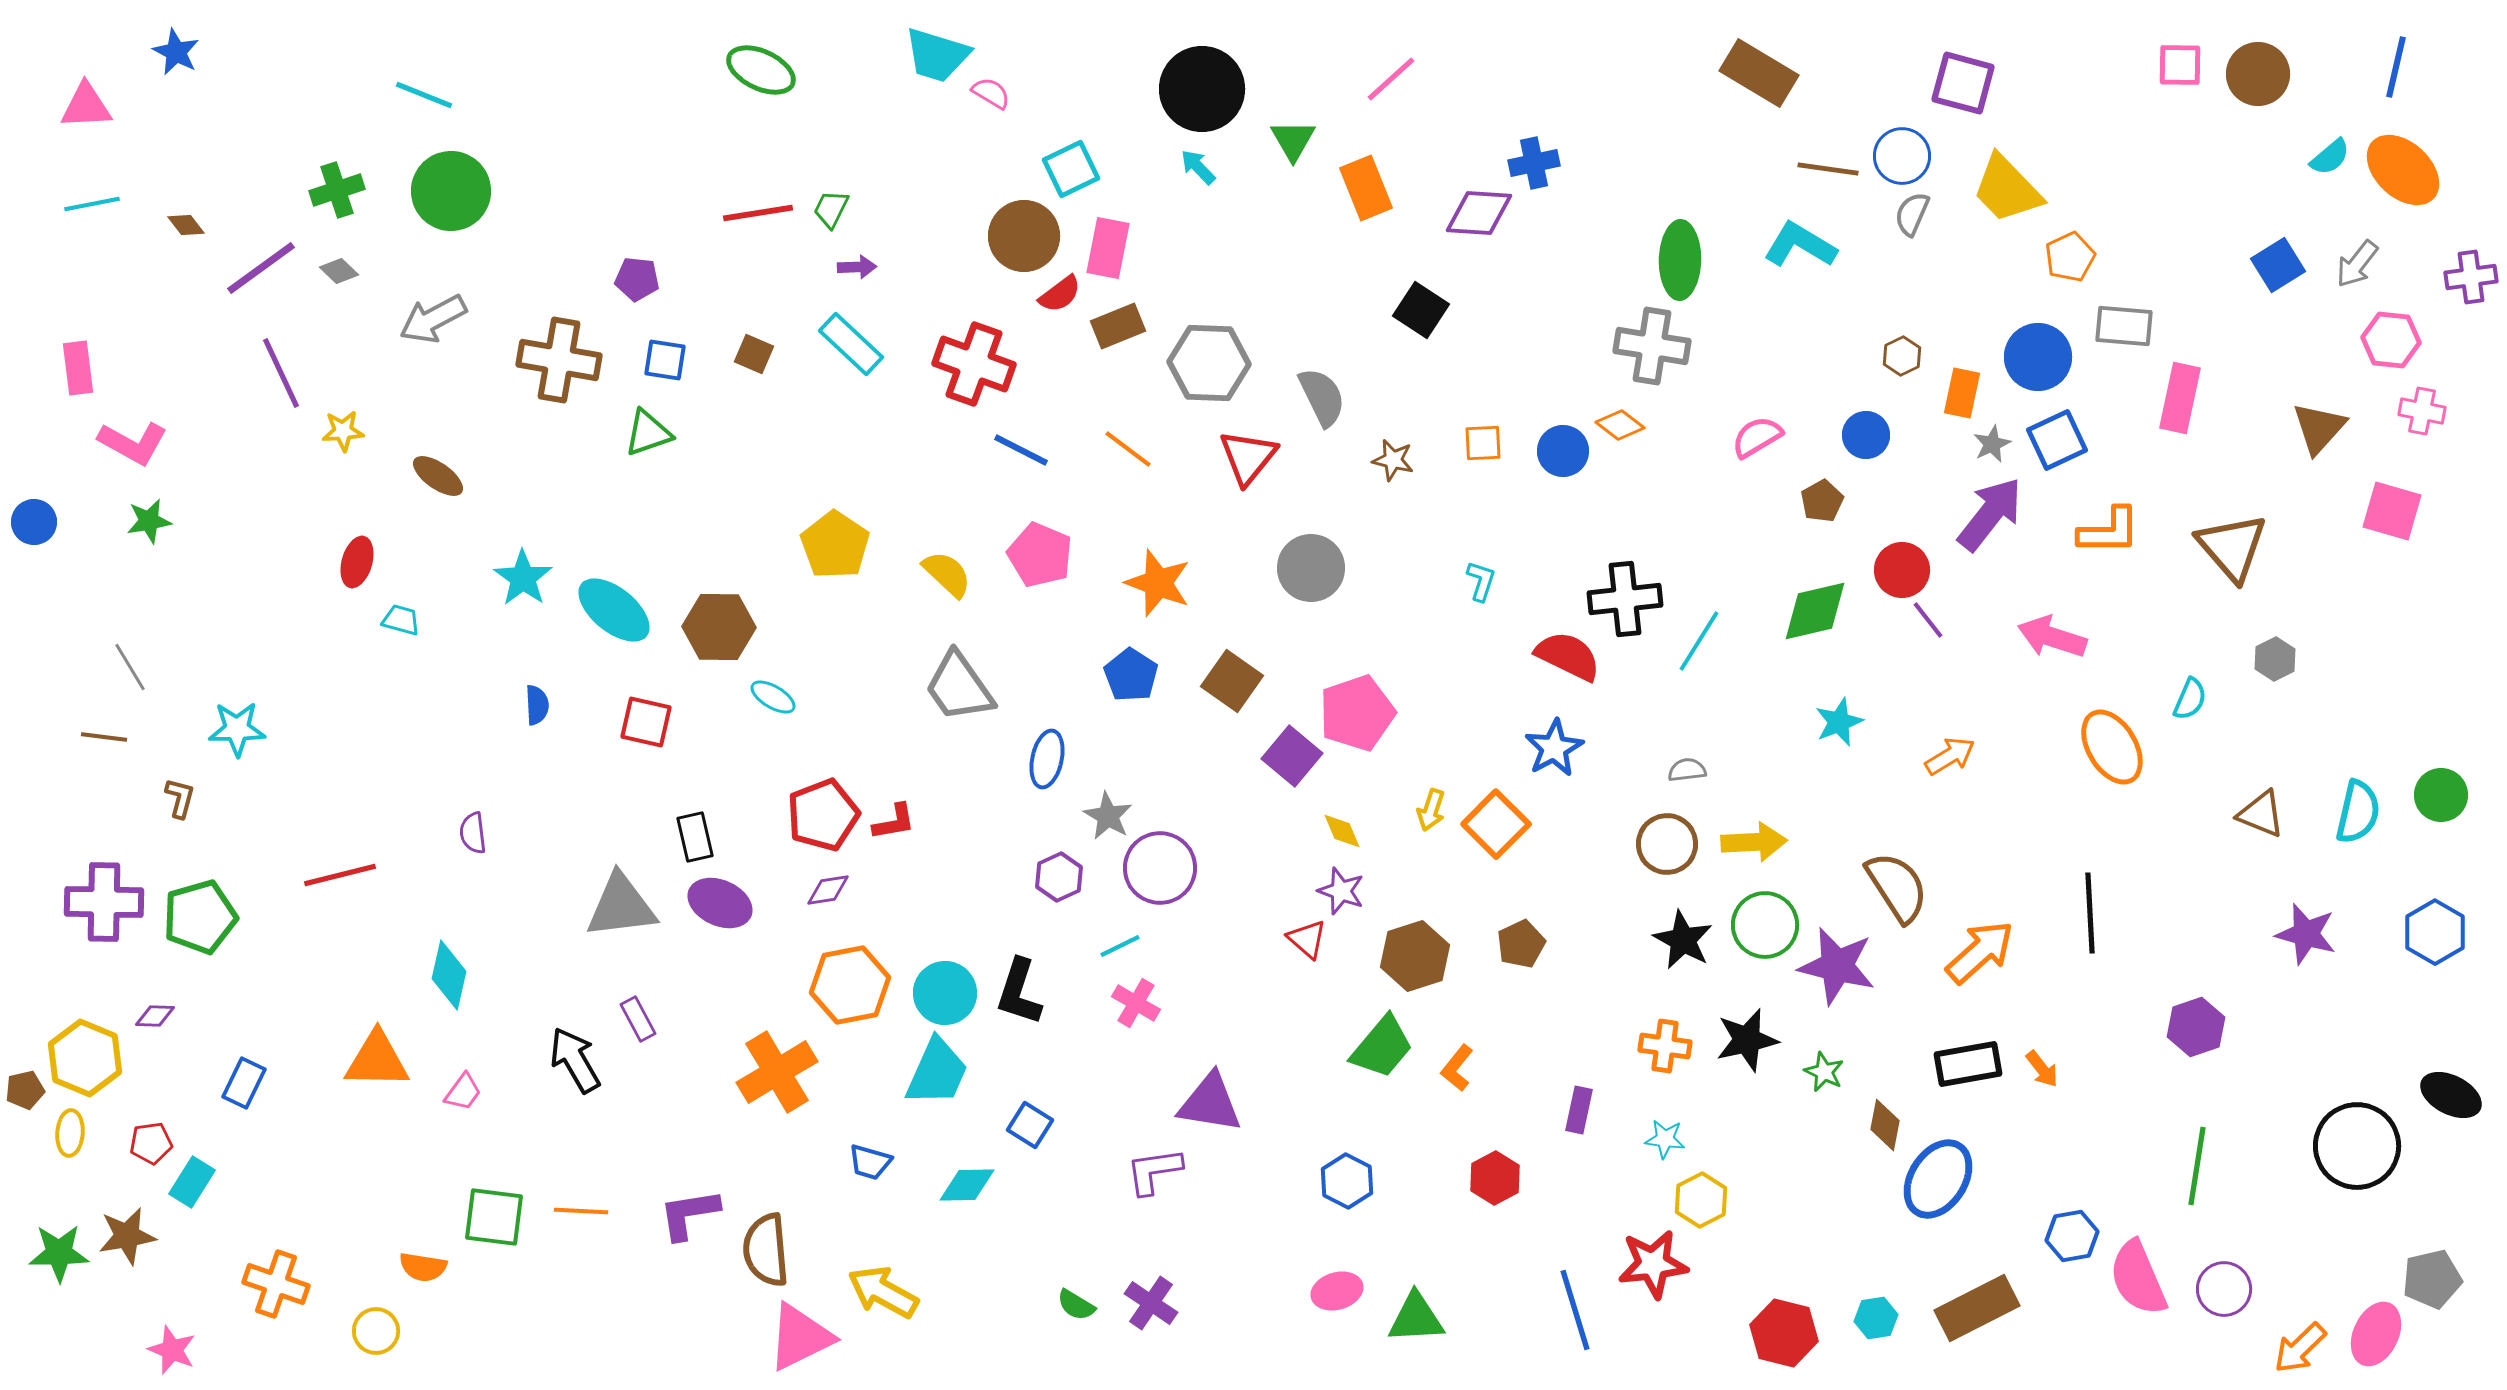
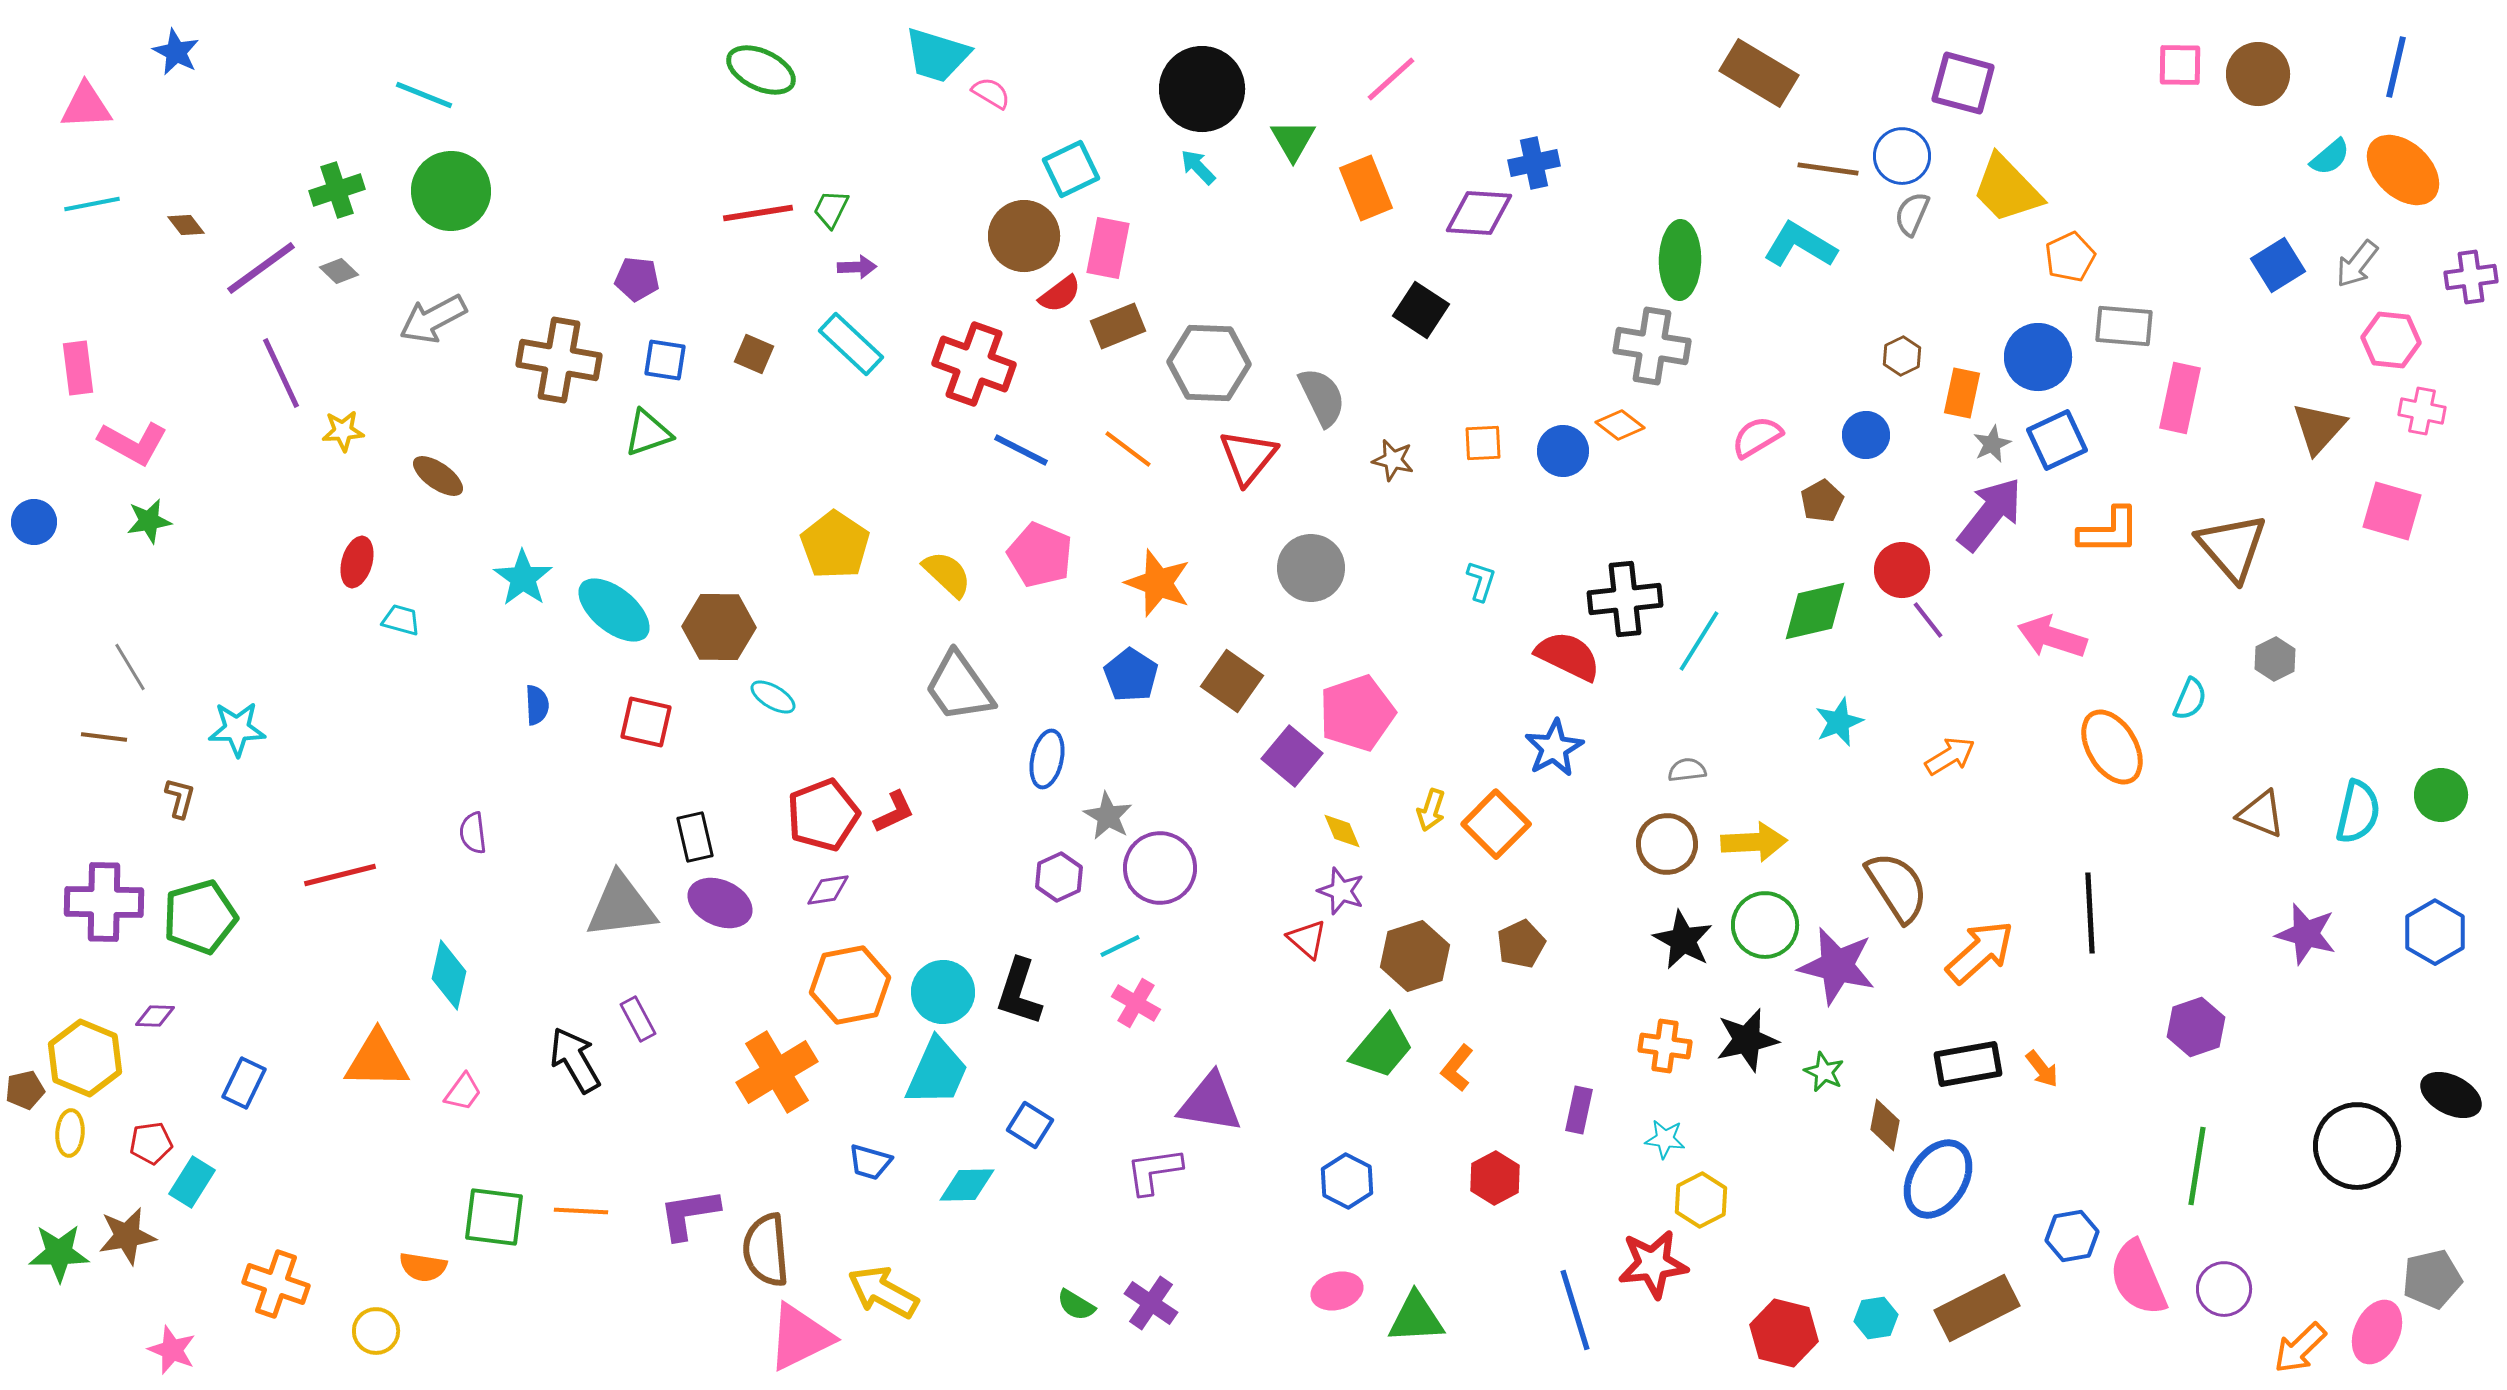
red L-shape at (894, 822): moved 10 px up; rotated 15 degrees counterclockwise
cyan circle at (945, 993): moved 2 px left, 1 px up
pink ellipse at (2376, 1334): moved 1 px right, 2 px up
